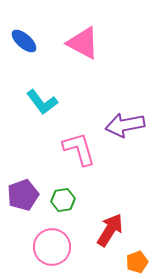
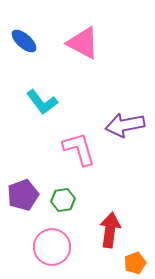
red arrow: rotated 24 degrees counterclockwise
orange pentagon: moved 2 px left, 1 px down
